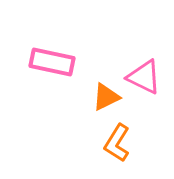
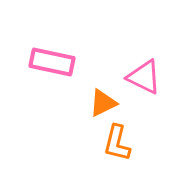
orange triangle: moved 3 px left, 6 px down
orange L-shape: rotated 18 degrees counterclockwise
